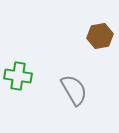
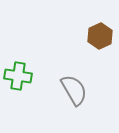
brown hexagon: rotated 15 degrees counterclockwise
